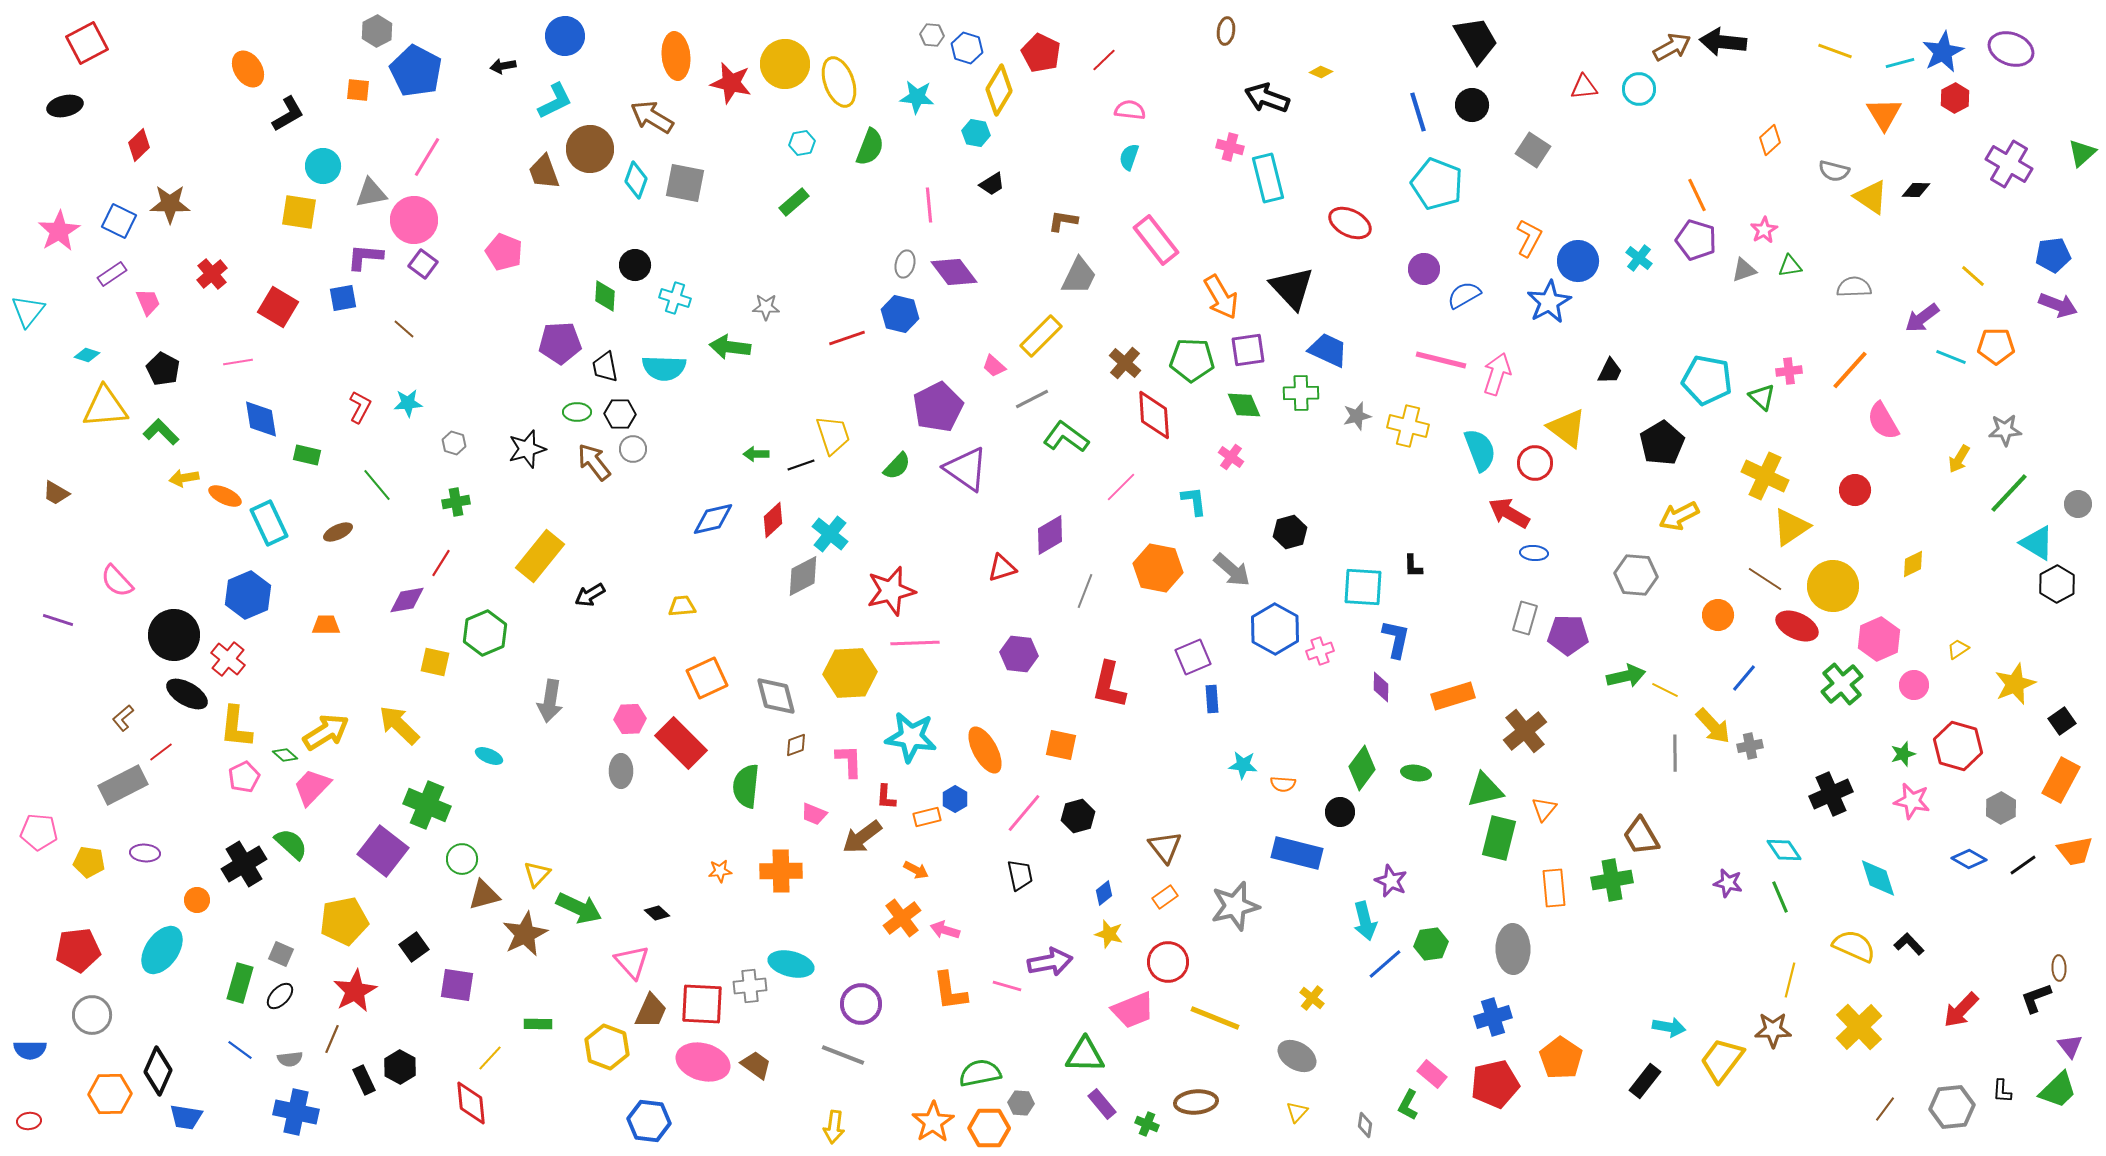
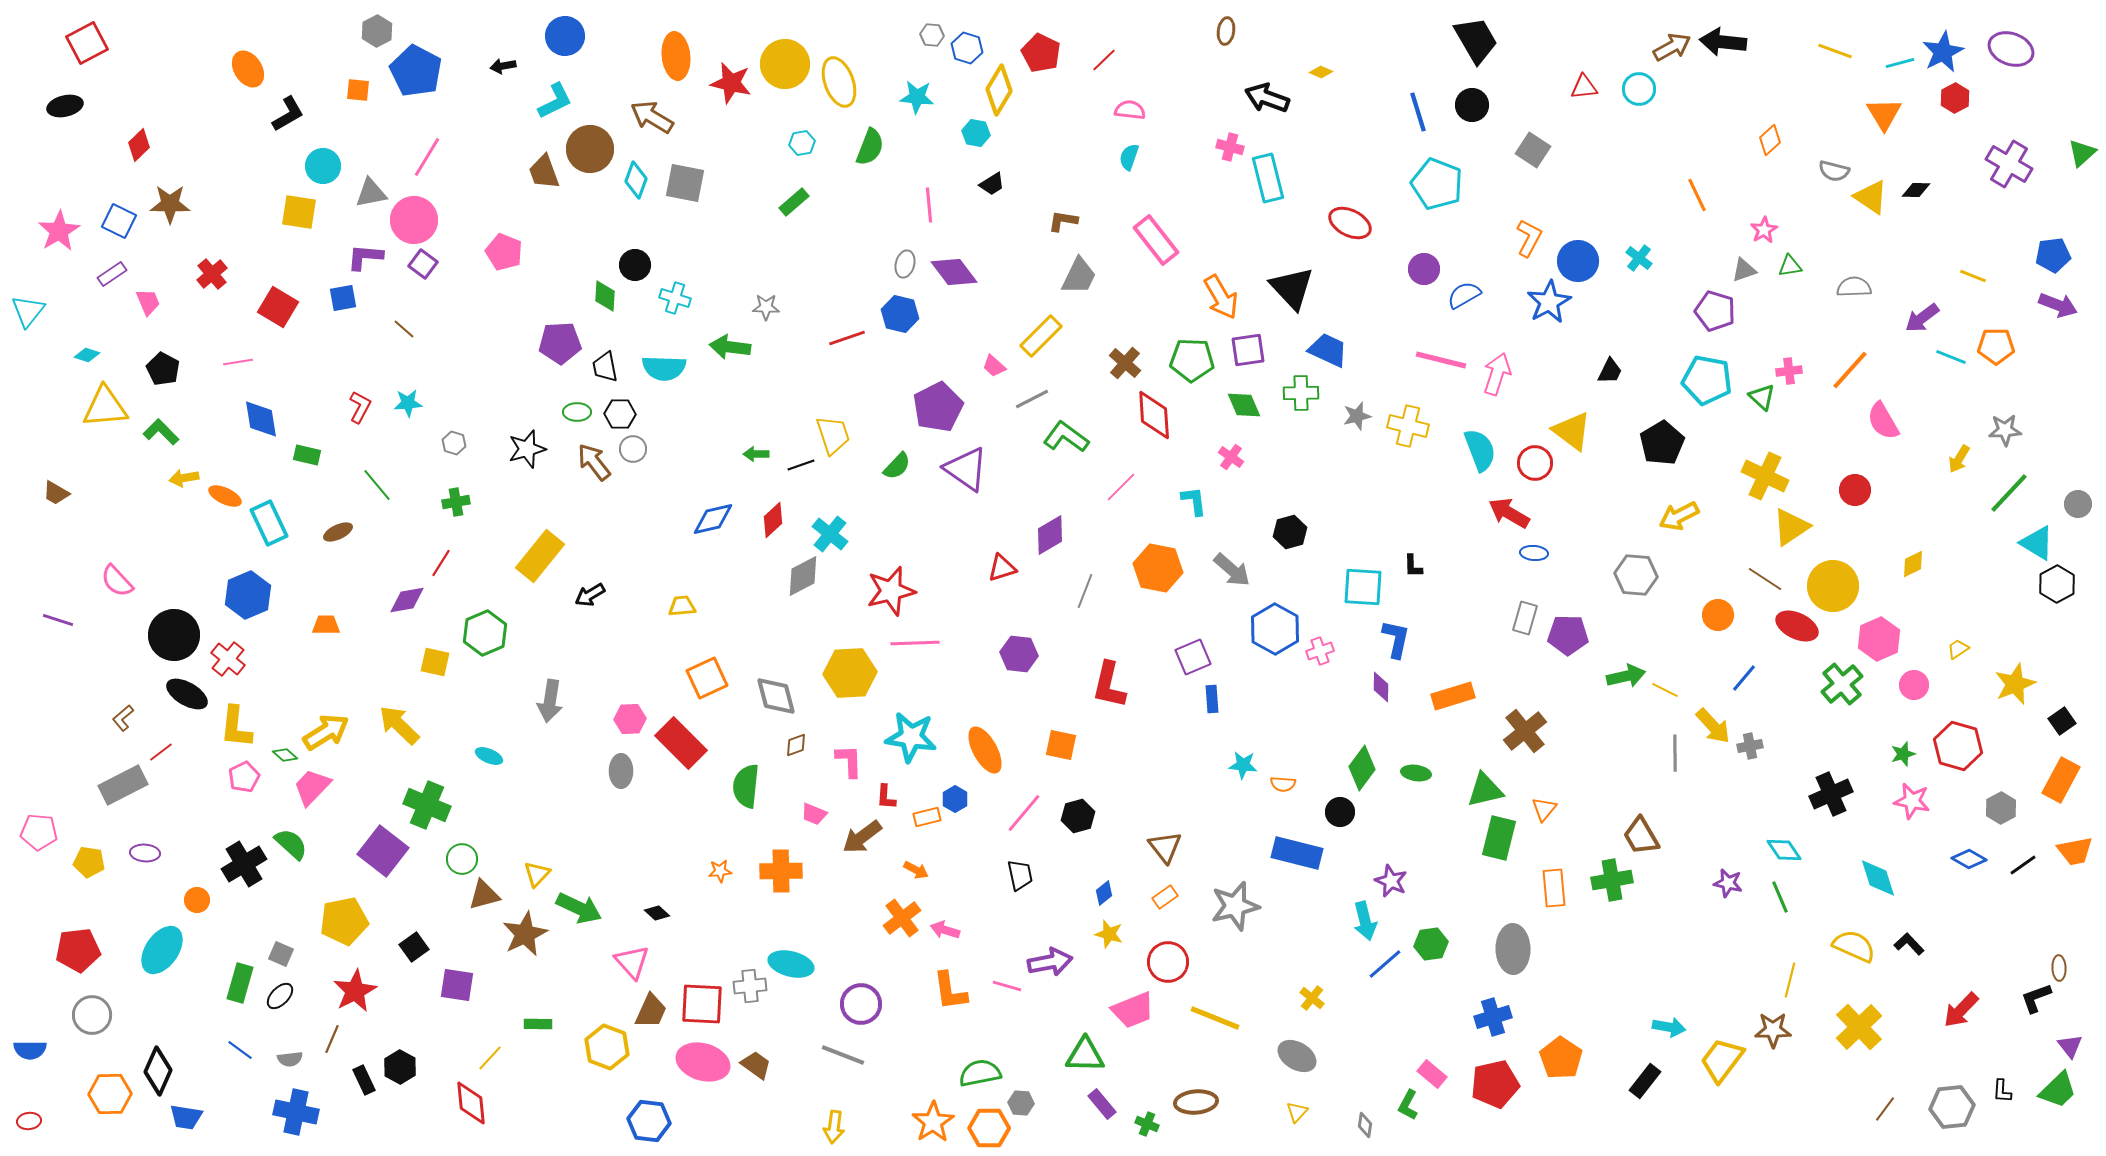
purple pentagon at (1696, 240): moved 19 px right, 71 px down
yellow line at (1973, 276): rotated 20 degrees counterclockwise
yellow triangle at (1567, 428): moved 5 px right, 3 px down
